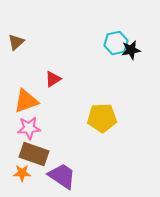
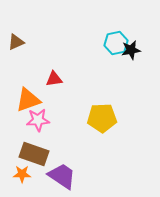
brown triangle: rotated 18 degrees clockwise
red triangle: moved 1 px right; rotated 24 degrees clockwise
orange triangle: moved 2 px right, 1 px up
pink star: moved 9 px right, 8 px up
orange star: moved 1 px down
